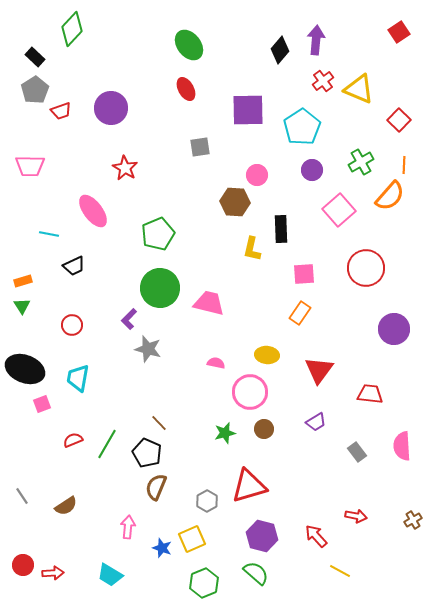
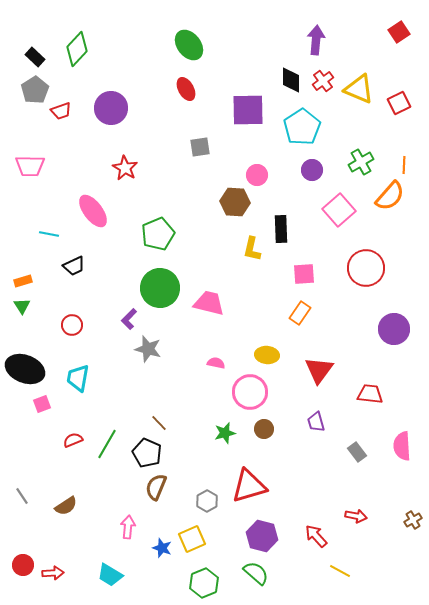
green diamond at (72, 29): moved 5 px right, 20 px down
black diamond at (280, 50): moved 11 px right, 30 px down; rotated 40 degrees counterclockwise
red square at (399, 120): moved 17 px up; rotated 20 degrees clockwise
purple trapezoid at (316, 422): rotated 105 degrees clockwise
